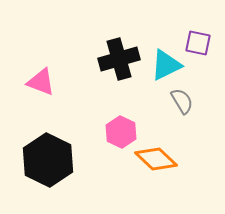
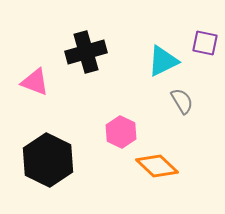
purple square: moved 7 px right
black cross: moved 33 px left, 7 px up
cyan triangle: moved 3 px left, 4 px up
pink triangle: moved 6 px left
orange diamond: moved 1 px right, 7 px down
